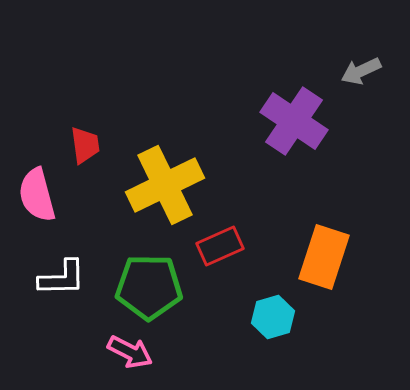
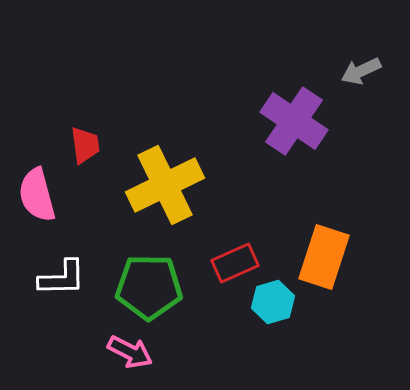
red rectangle: moved 15 px right, 17 px down
cyan hexagon: moved 15 px up
